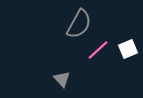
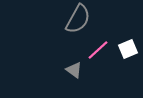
gray semicircle: moved 1 px left, 5 px up
gray triangle: moved 12 px right, 9 px up; rotated 12 degrees counterclockwise
